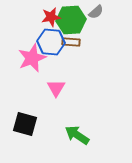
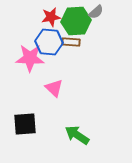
green hexagon: moved 5 px right, 1 px down
blue hexagon: moved 2 px left
pink star: moved 2 px left; rotated 24 degrees clockwise
pink triangle: moved 2 px left; rotated 18 degrees counterclockwise
black square: rotated 20 degrees counterclockwise
